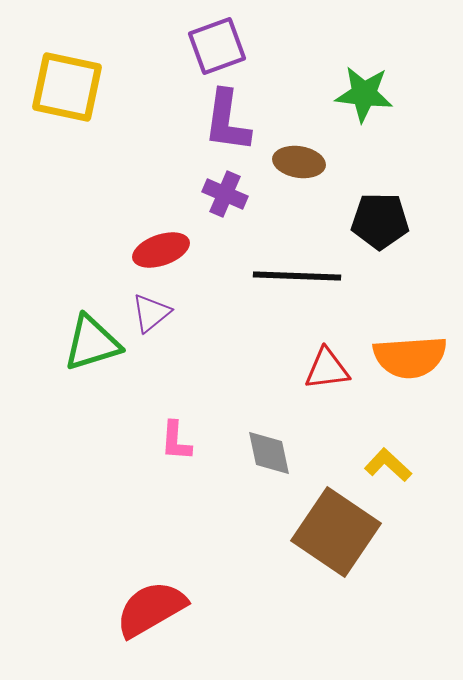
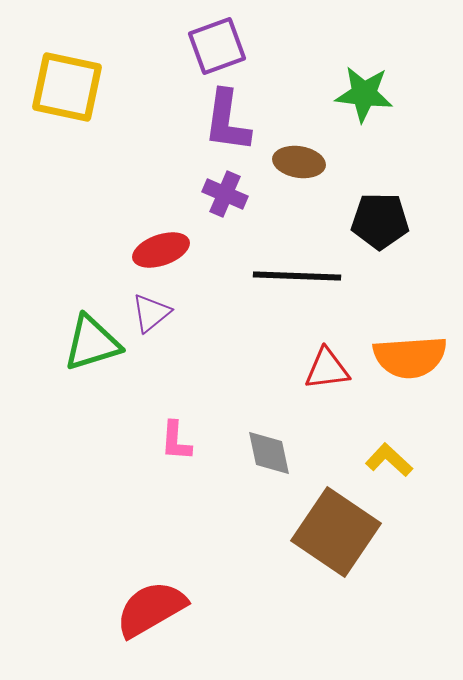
yellow L-shape: moved 1 px right, 5 px up
